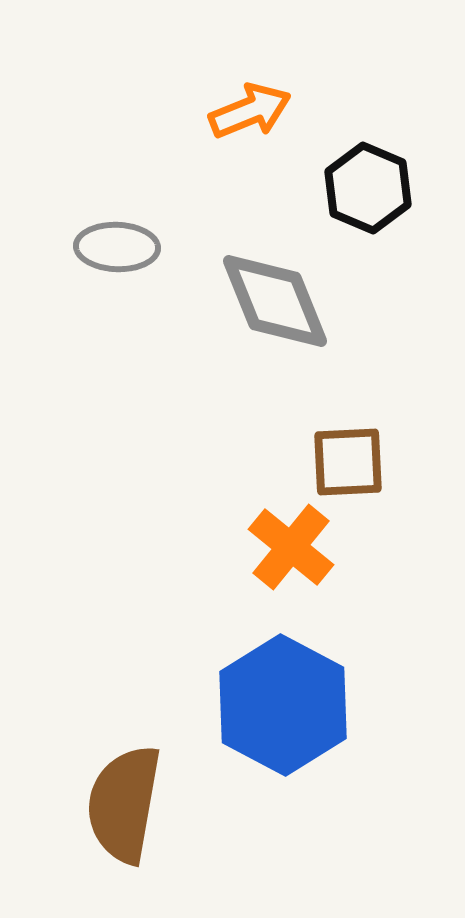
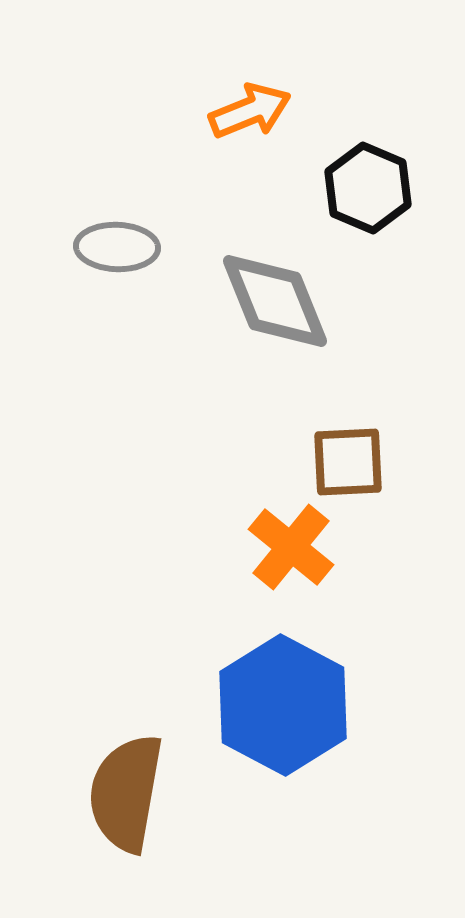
brown semicircle: moved 2 px right, 11 px up
